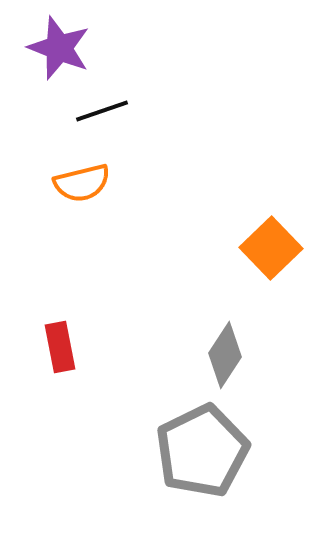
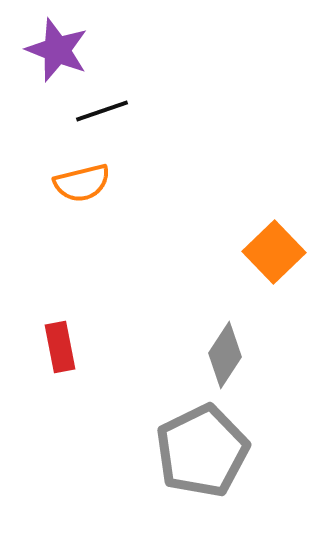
purple star: moved 2 px left, 2 px down
orange square: moved 3 px right, 4 px down
